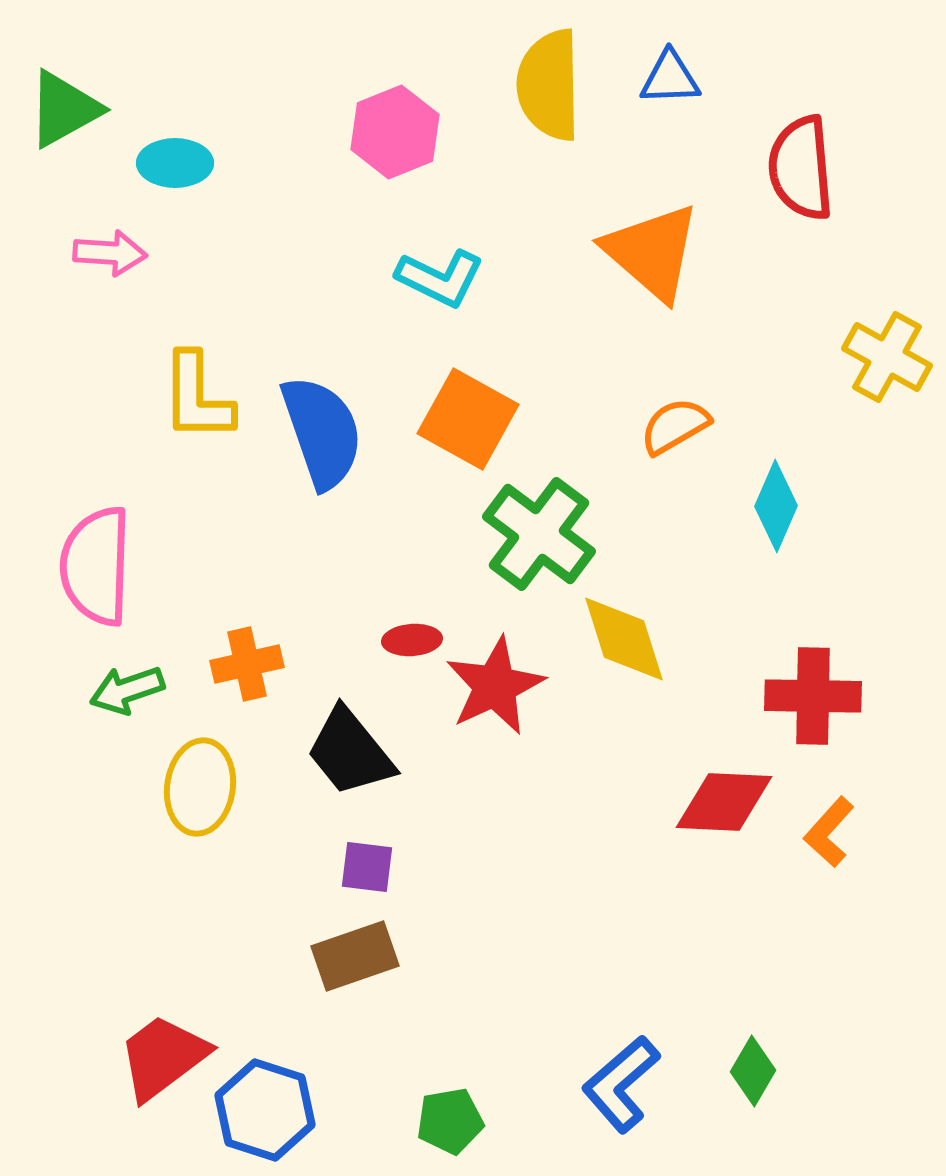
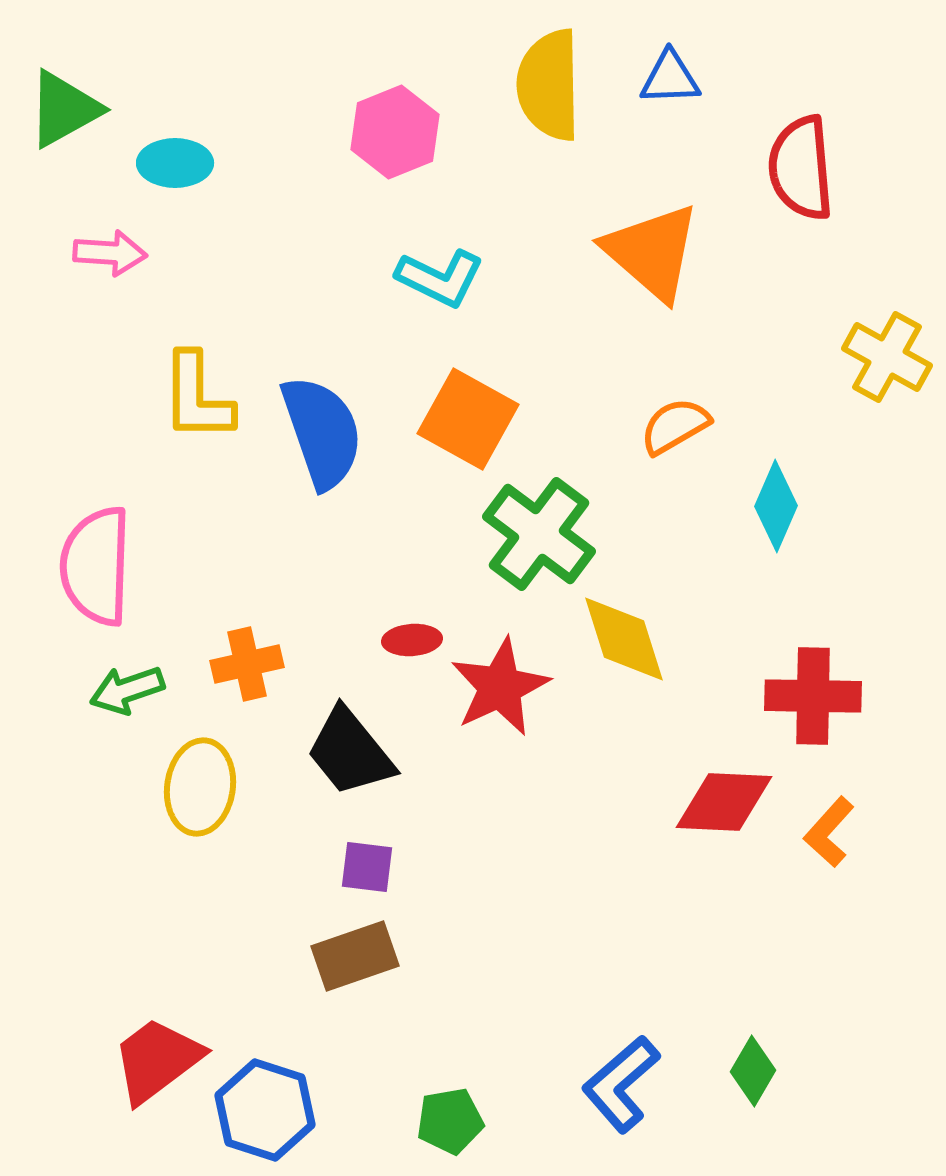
red star: moved 5 px right, 1 px down
red trapezoid: moved 6 px left, 3 px down
